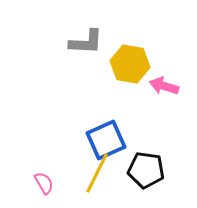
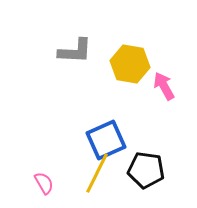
gray L-shape: moved 11 px left, 9 px down
pink arrow: rotated 44 degrees clockwise
